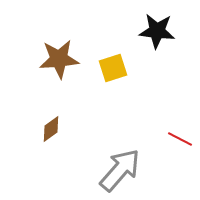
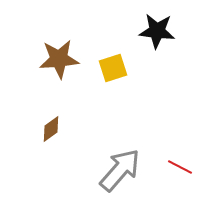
red line: moved 28 px down
